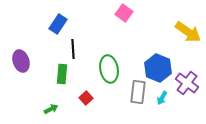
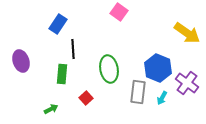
pink square: moved 5 px left, 1 px up
yellow arrow: moved 1 px left, 1 px down
